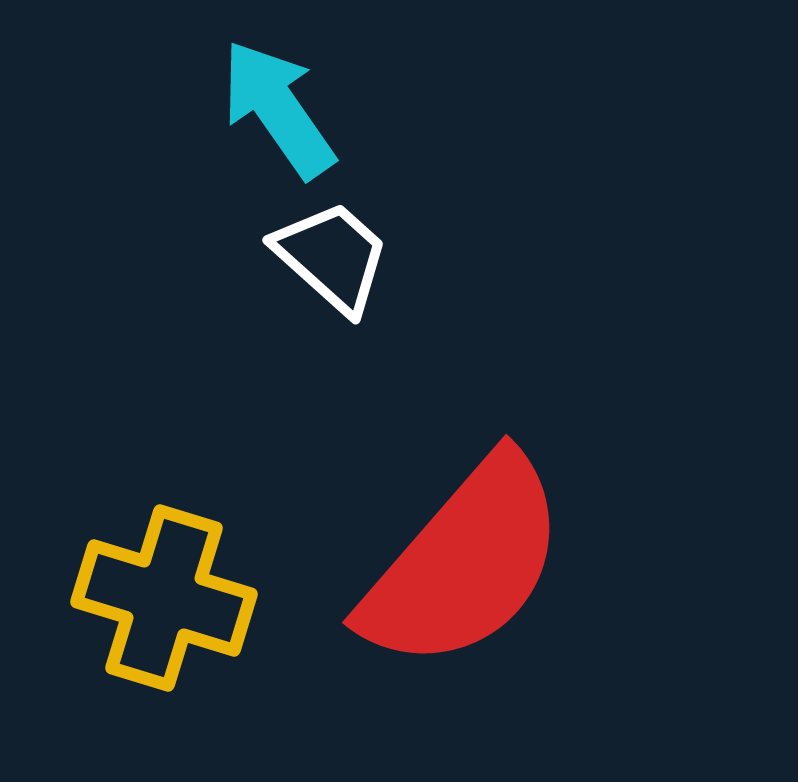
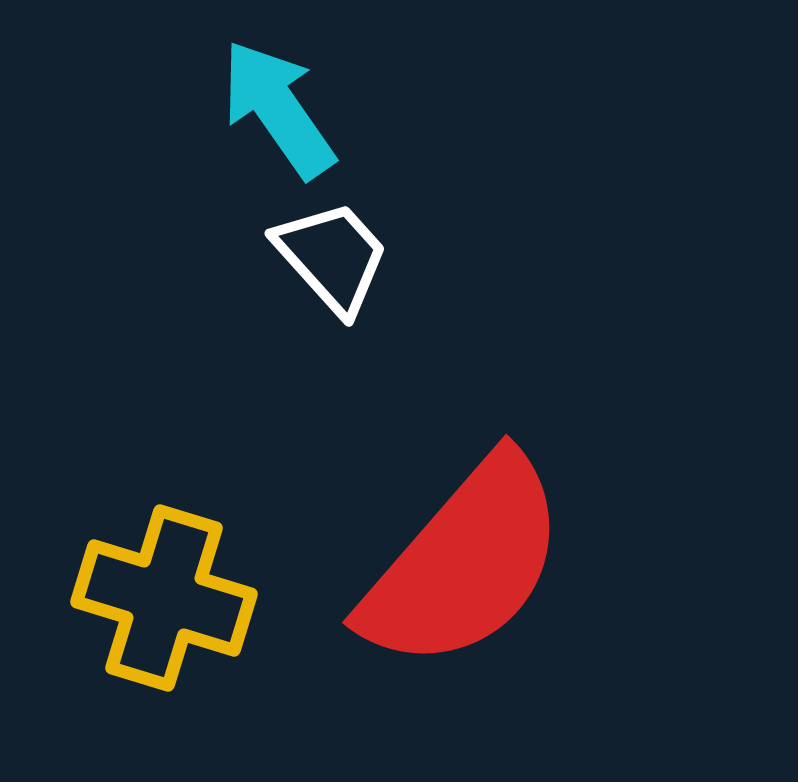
white trapezoid: rotated 6 degrees clockwise
